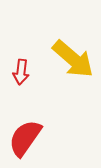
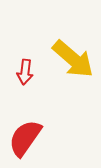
red arrow: moved 4 px right
